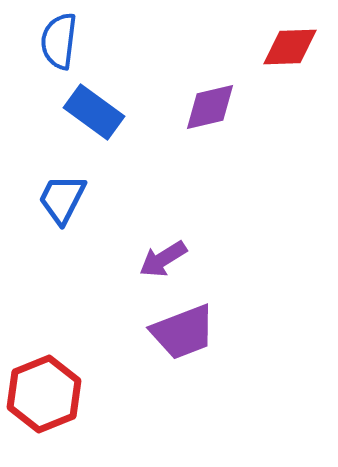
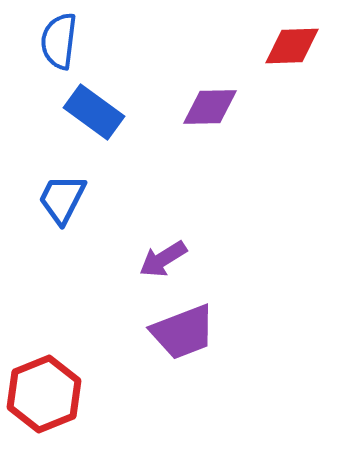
red diamond: moved 2 px right, 1 px up
purple diamond: rotated 12 degrees clockwise
